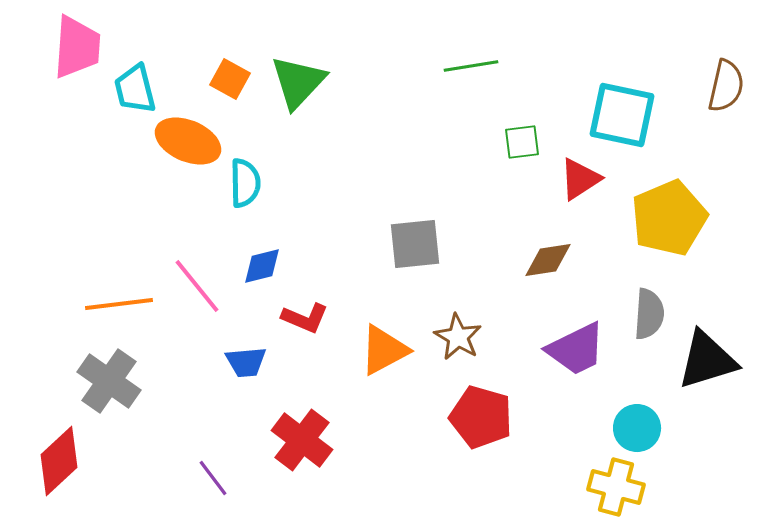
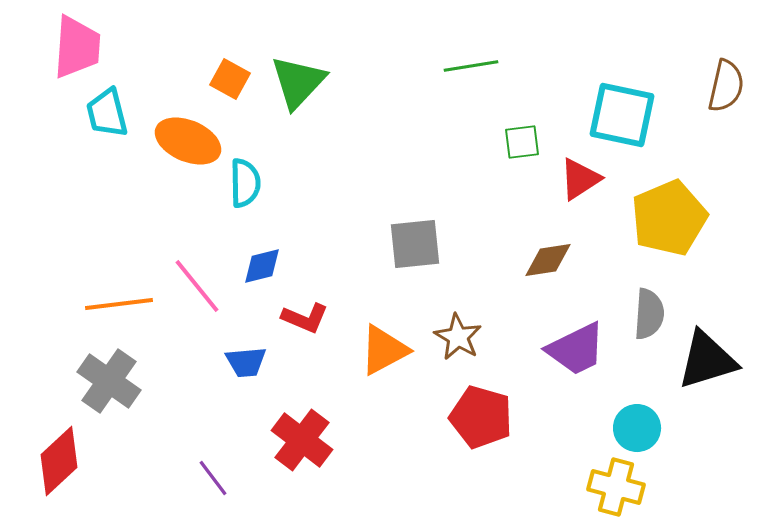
cyan trapezoid: moved 28 px left, 24 px down
